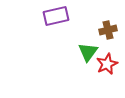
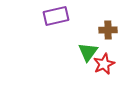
brown cross: rotated 12 degrees clockwise
red star: moved 3 px left
